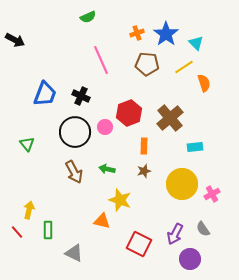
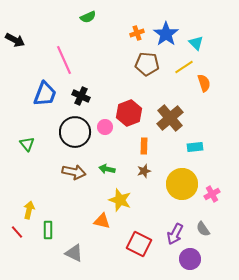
pink line: moved 37 px left
brown arrow: rotated 50 degrees counterclockwise
